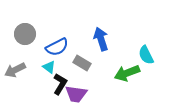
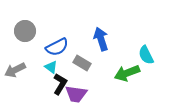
gray circle: moved 3 px up
cyan triangle: moved 2 px right
